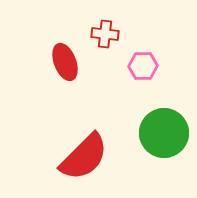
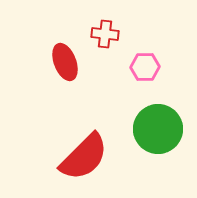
pink hexagon: moved 2 px right, 1 px down
green circle: moved 6 px left, 4 px up
